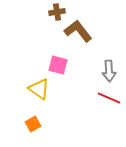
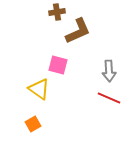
brown L-shape: rotated 104 degrees clockwise
